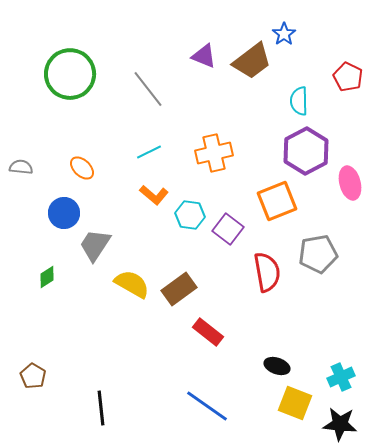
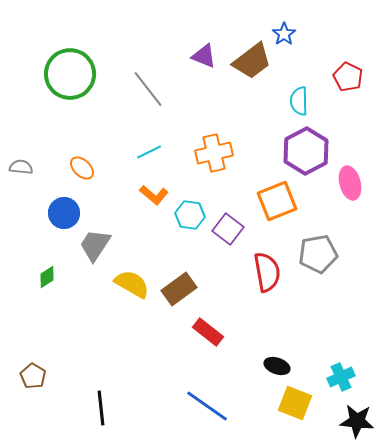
black star: moved 17 px right, 3 px up
